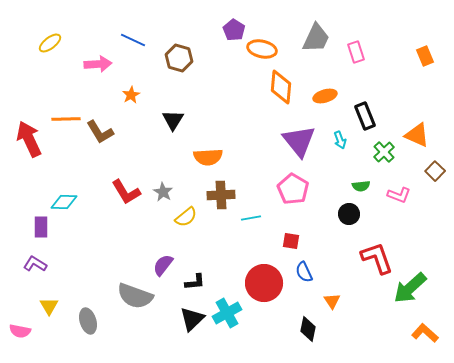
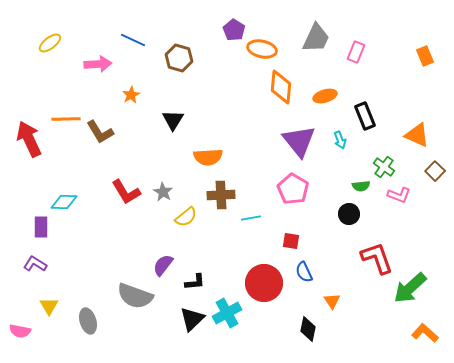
pink rectangle at (356, 52): rotated 40 degrees clockwise
green cross at (384, 152): moved 15 px down; rotated 10 degrees counterclockwise
